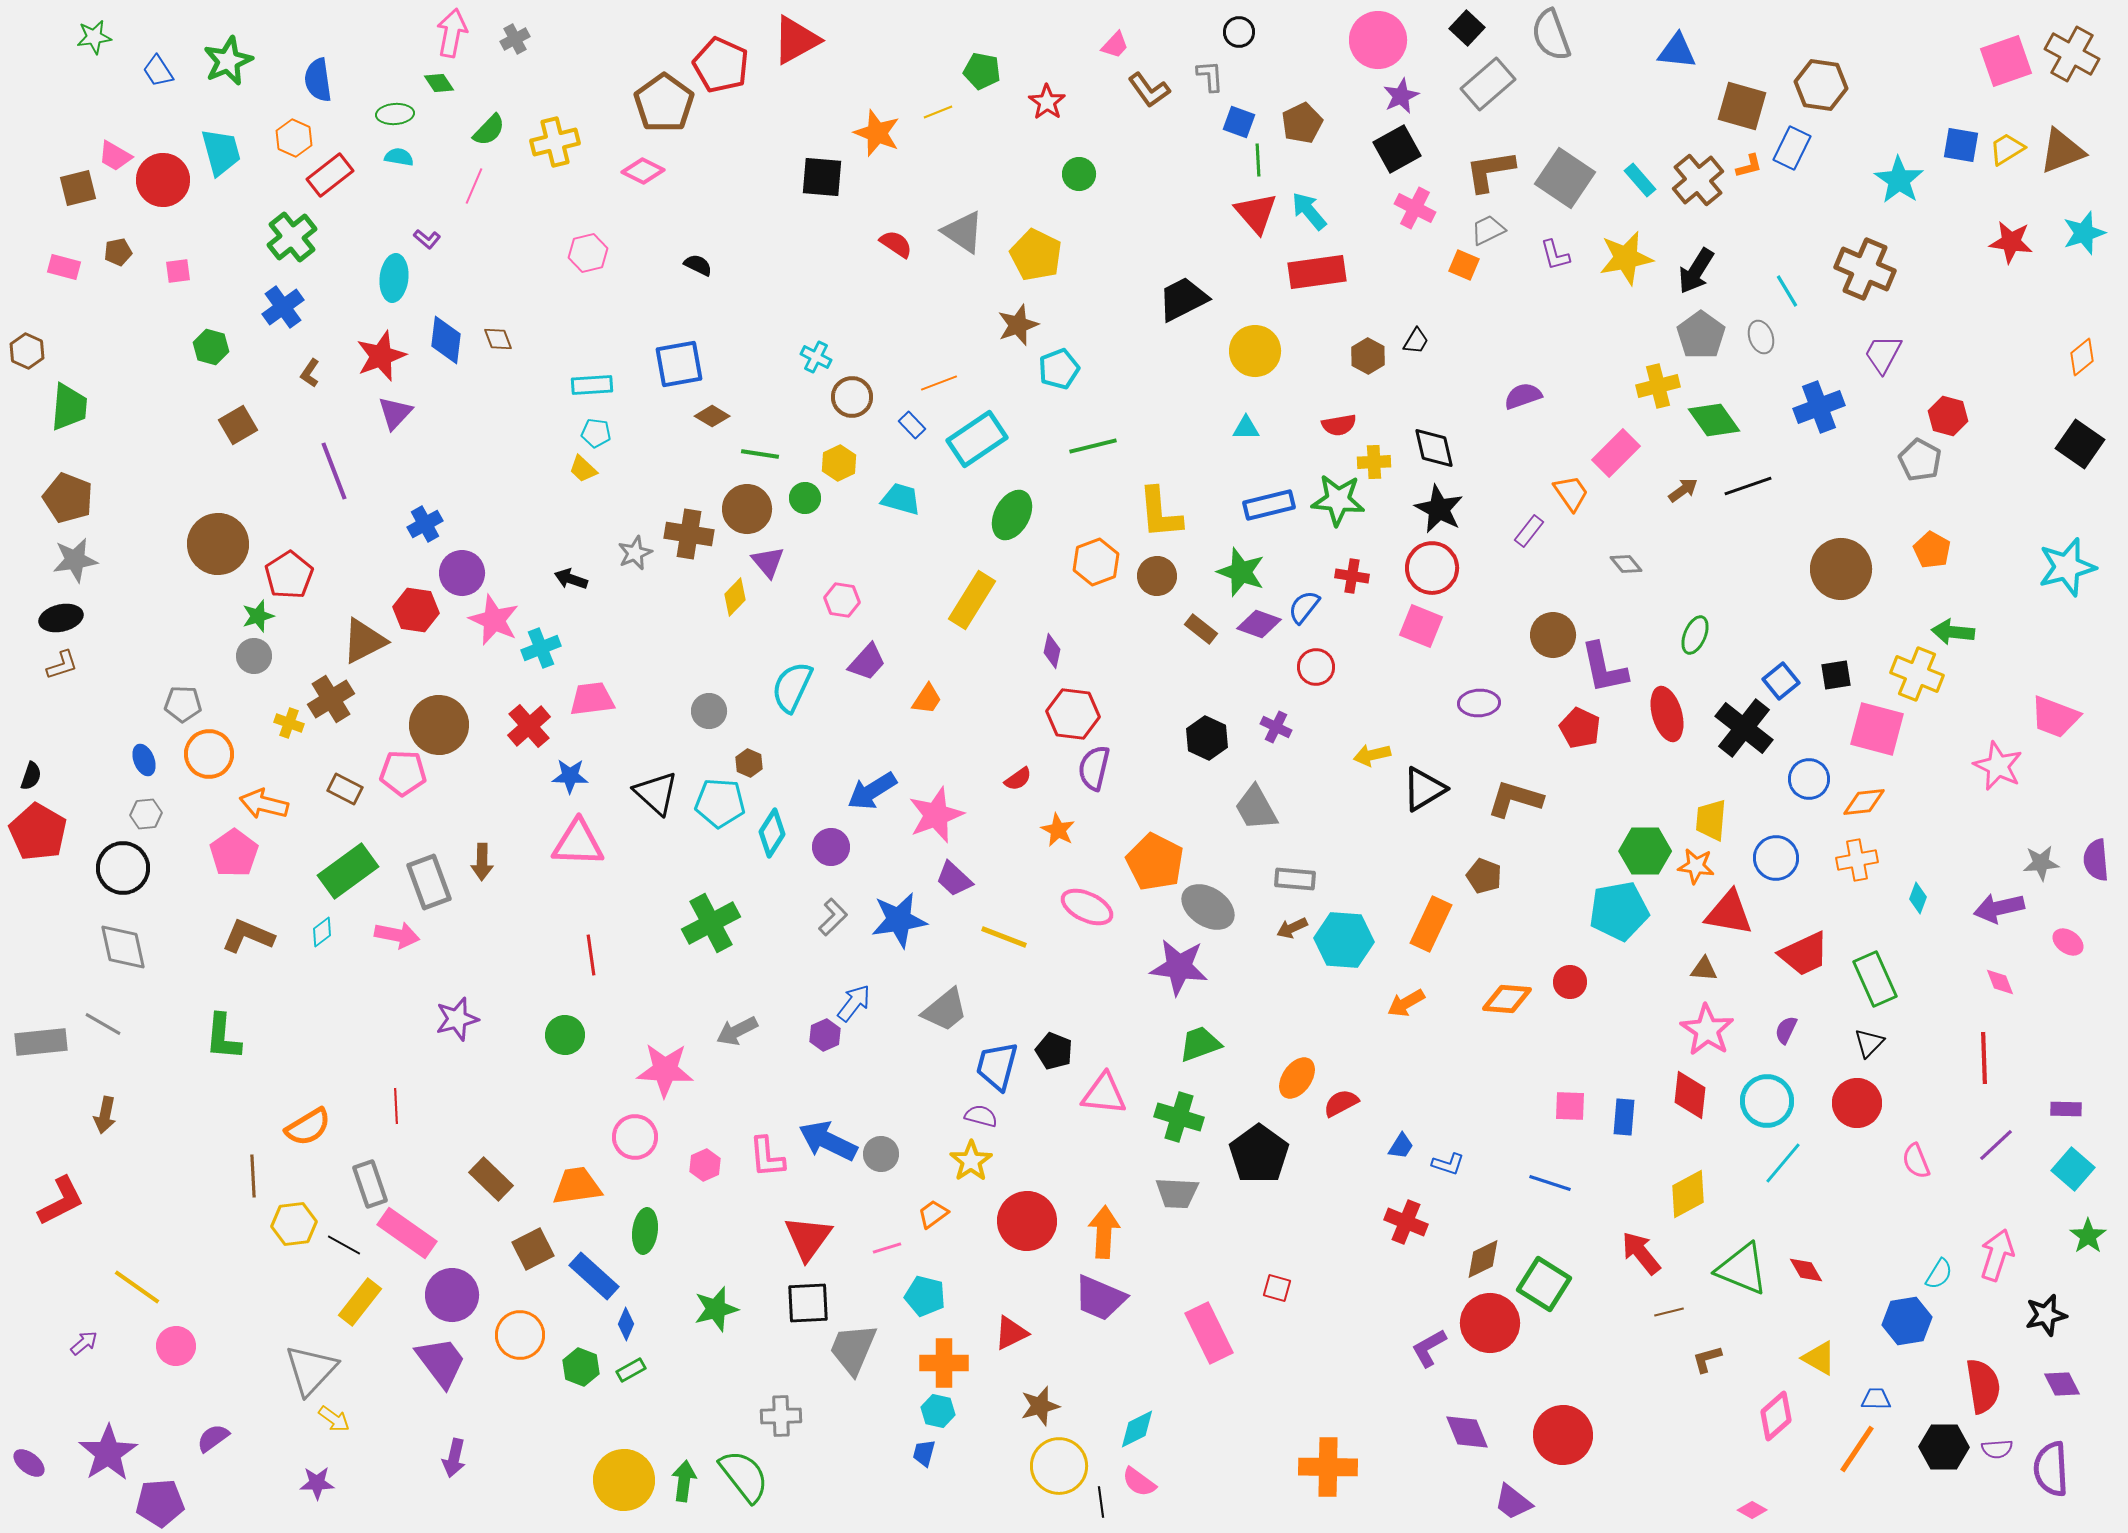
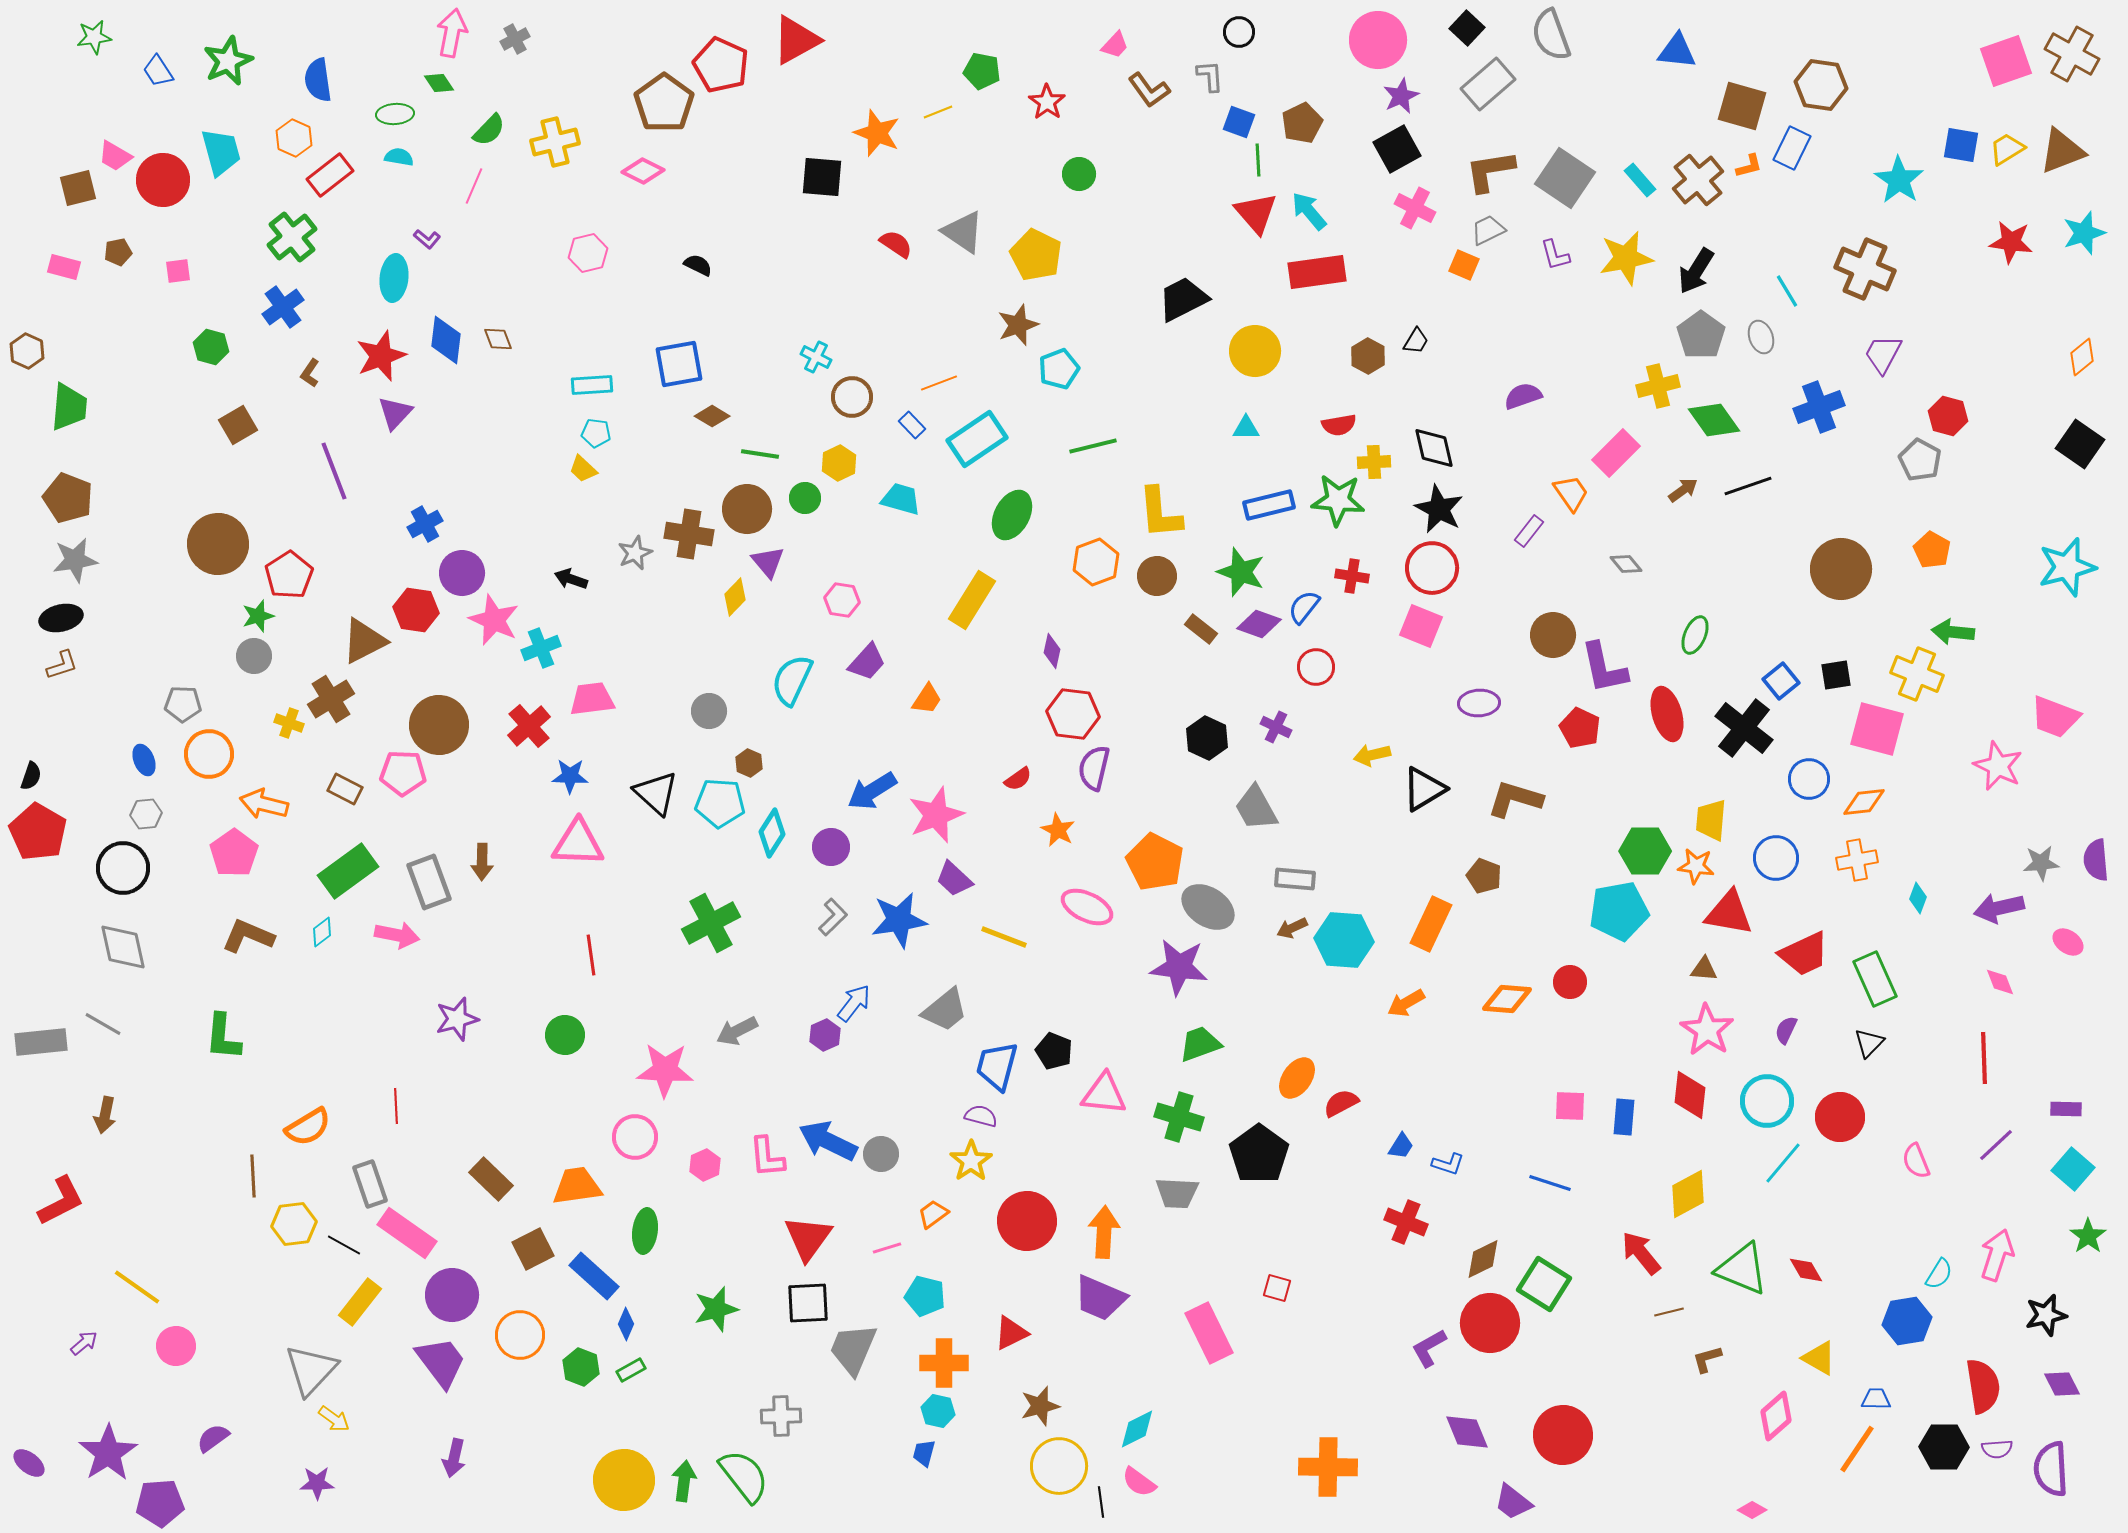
cyan semicircle at (792, 687): moved 7 px up
red circle at (1857, 1103): moved 17 px left, 14 px down
